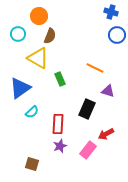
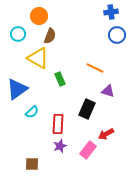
blue cross: rotated 24 degrees counterclockwise
blue triangle: moved 3 px left, 1 px down
brown square: rotated 16 degrees counterclockwise
